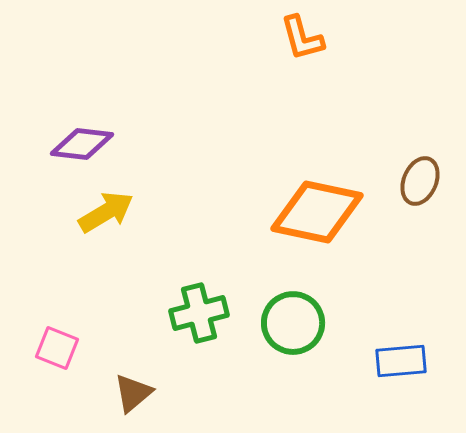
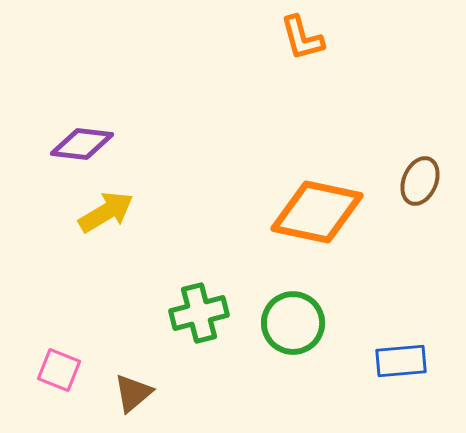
pink square: moved 2 px right, 22 px down
